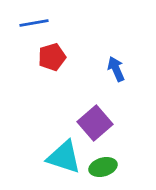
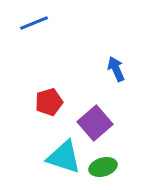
blue line: rotated 12 degrees counterclockwise
red pentagon: moved 3 px left, 45 px down
